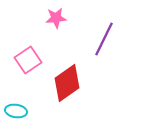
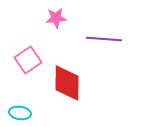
purple line: rotated 68 degrees clockwise
red diamond: rotated 54 degrees counterclockwise
cyan ellipse: moved 4 px right, 2 px down
